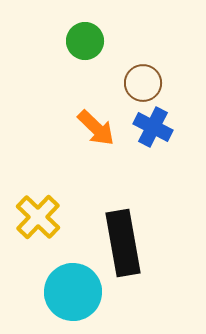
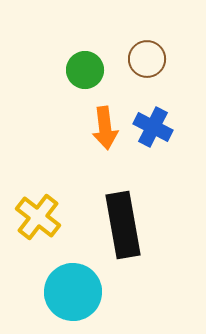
green circle: moved 29 px down
brown circle: moved 4 px right, 24 px up
orange arrow: moved 9 px right; rotated 39 degrees clockwise
yellow cross: rotated 6 degrees counterclockwise
black rectangle: moved 18 px up
